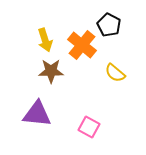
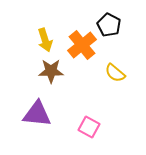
orange cross: rotated 12 degrees clockwise
